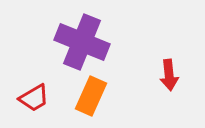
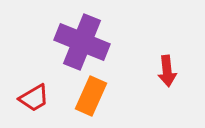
red arrow: moved 2 px left, 4 px up
